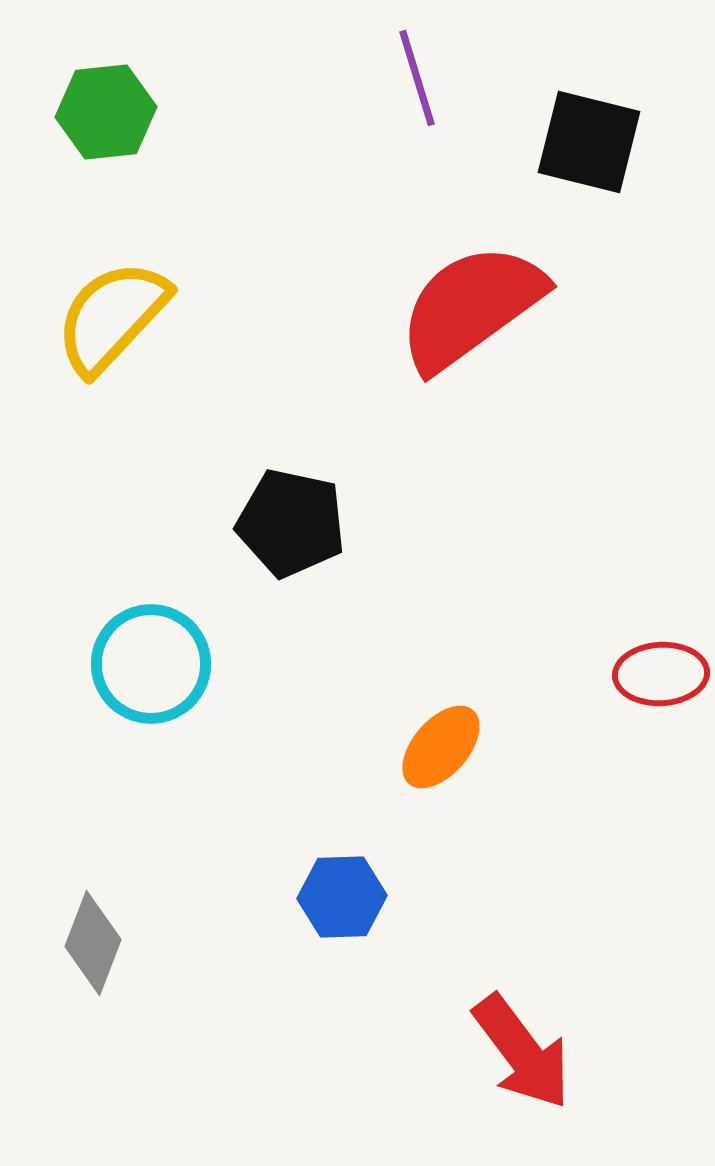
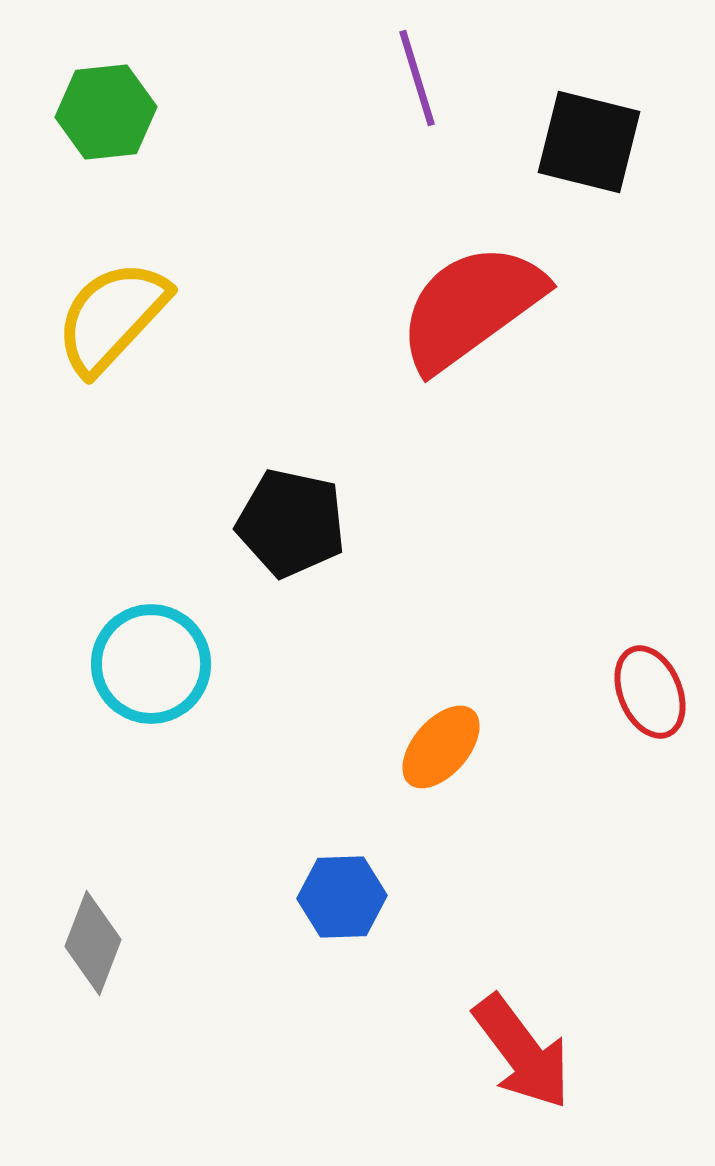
red ellipse: moved 11 px left, 18 px down; rotated 70 degrees clockwise
